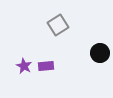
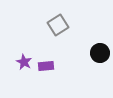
purple star: moved 4 px up
